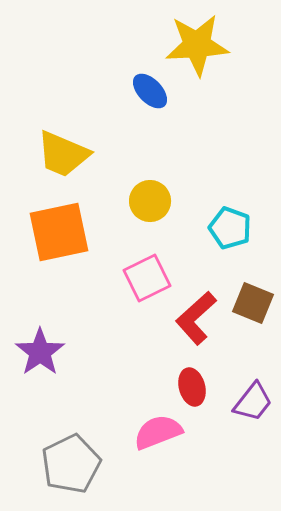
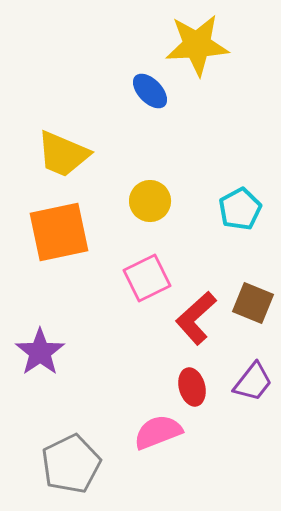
cyan pentagon: moved 10 px right, 19 px up; rotated 24 degrees clockwise
purple trapezoid: moved 20 px up
